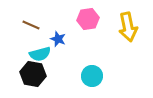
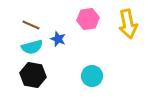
yellow arrow: moved 3 px up
cyan semicircle: moved 8 px left, 7 px up
black hexagon: moved 1 px down
